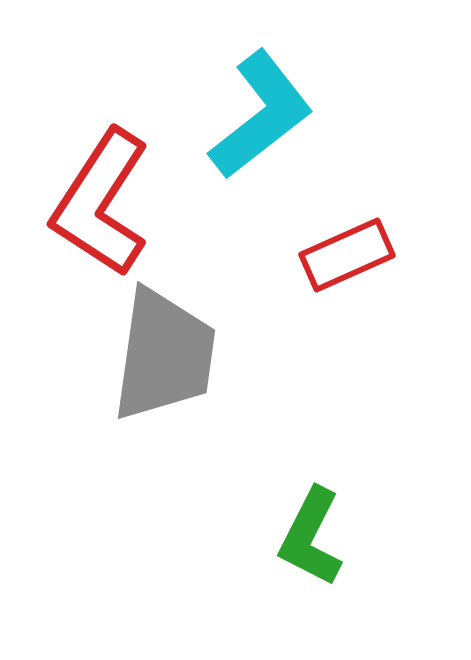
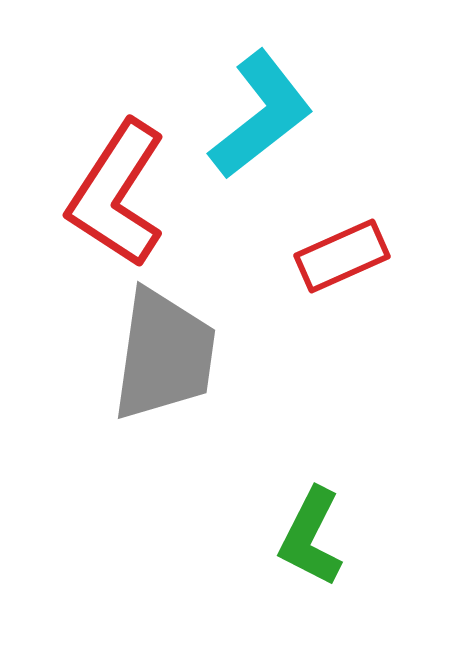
red L-shape: moved 16 px right, 9 px up
red rectangle: moved 5 px left, 1 px down
